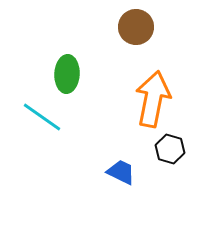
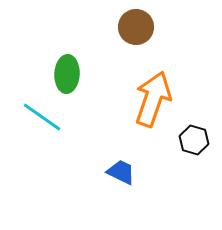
orange arrow: rotated 8 degrees clockwise
black hexagon: moved 24 px right, 9 px up
